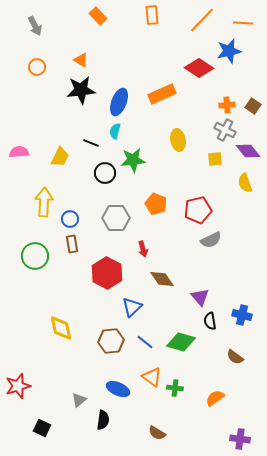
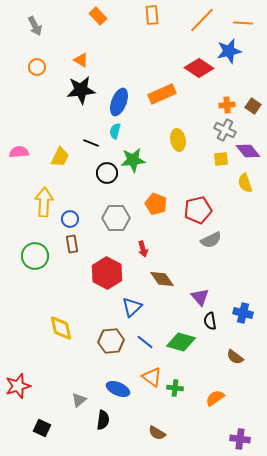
yellow square at (215, 159): moved 6 px right
black circle at (105, 173): moved 2 px right
blue cross at (242, 315): moved 1 px right, 2 px up
